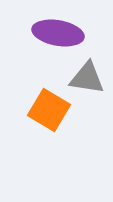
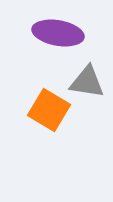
gray triangle: moved 4 px down
